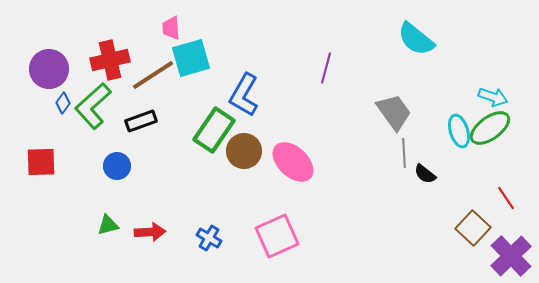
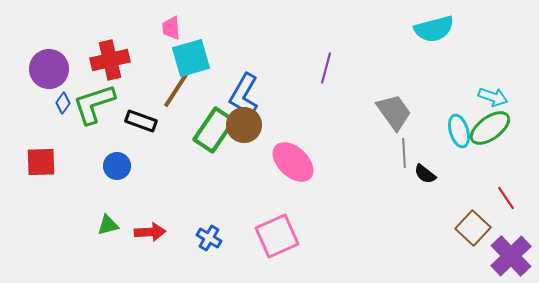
cyan semicircle: moved 18 px right, 10 px up; rotated 54 degrees counterclockwise
brown line: moved 25 px right, 12 px down; rotated 24 degrees counterclockwise
green L-shape: moved 1 px right, 2 px up; rotated 24 degrees clockwise
black rectangle: rotated 40 degrees clockwise
brown circle: moved 26 px up
